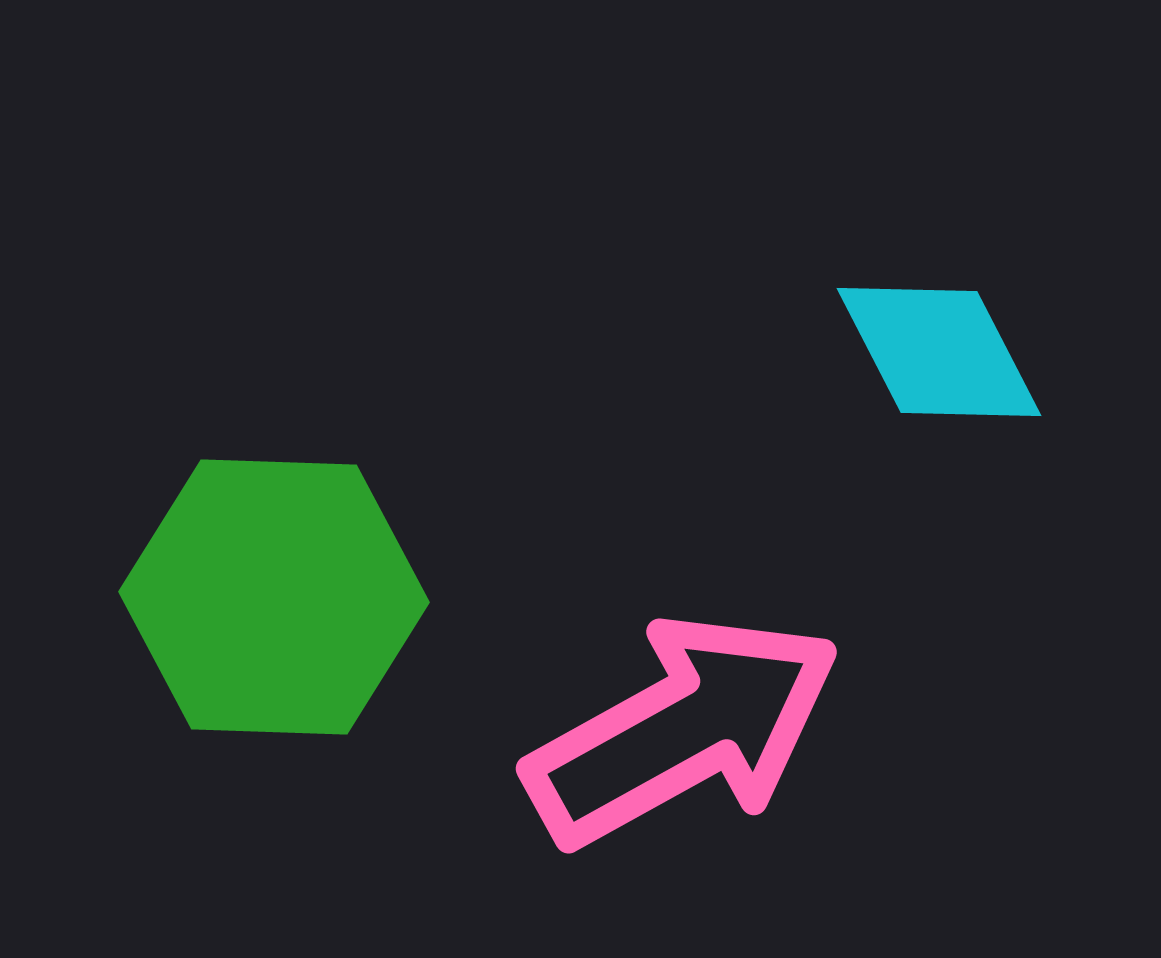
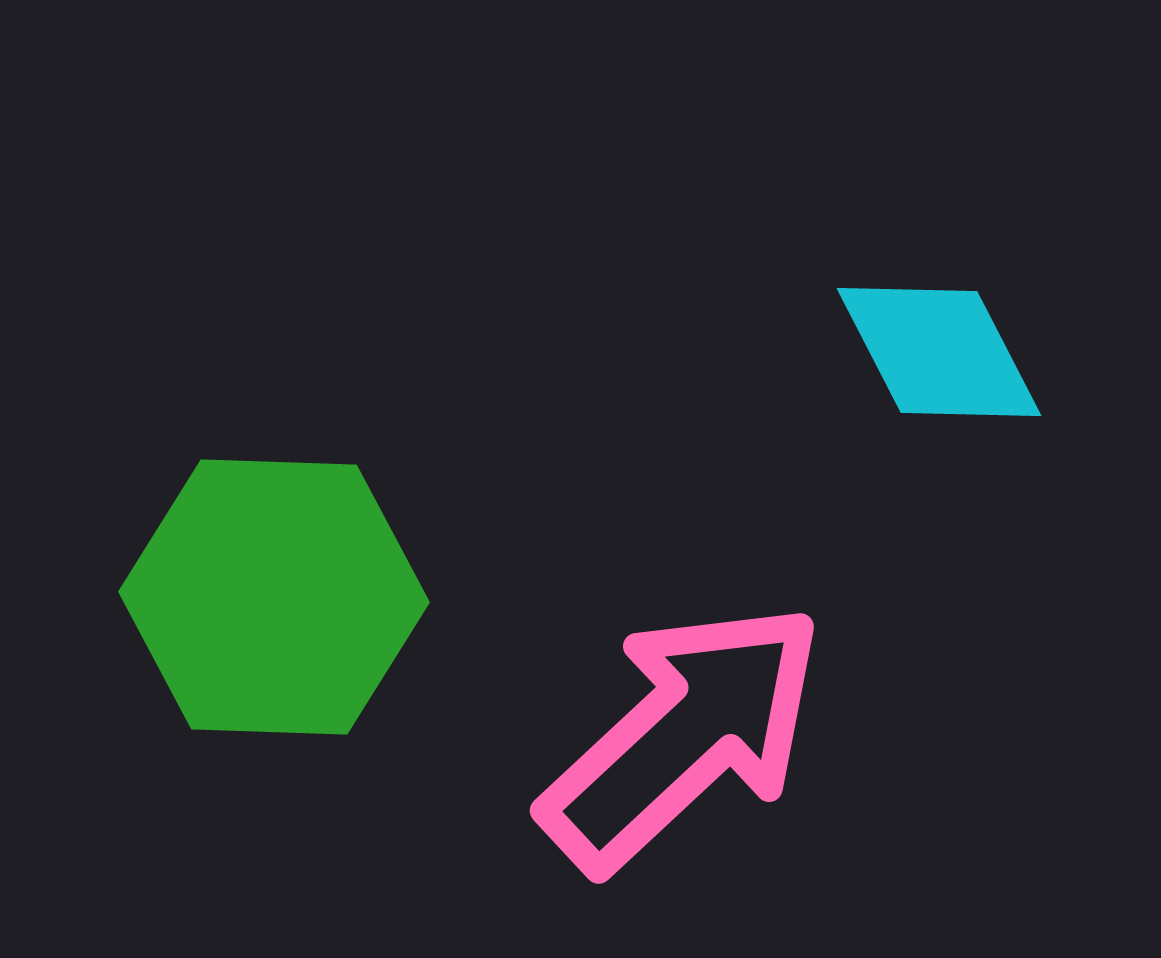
pink arrow: moved 6 px down; rotated 14 degrees counterclockwise
